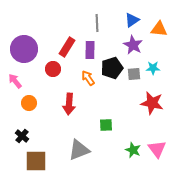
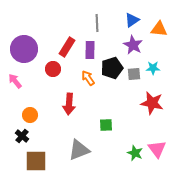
orange circle: moved 1 px right, 12 px down
green star: moved 2 px right, 3 px down
